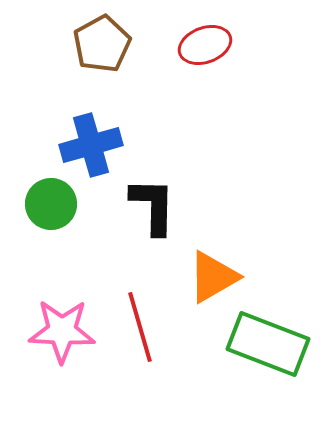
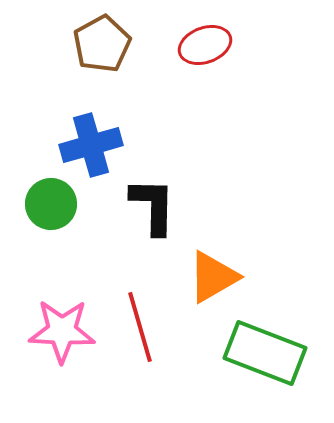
green rectangle: moved 3 px left, 9 px down
